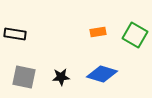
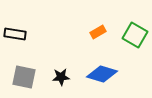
orange rectangle: rotated 21 degrees counterclockwise
